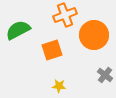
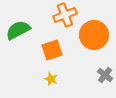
yellow star: moved 8 px left, 7 px up; rotated 16 degrees clockwise
